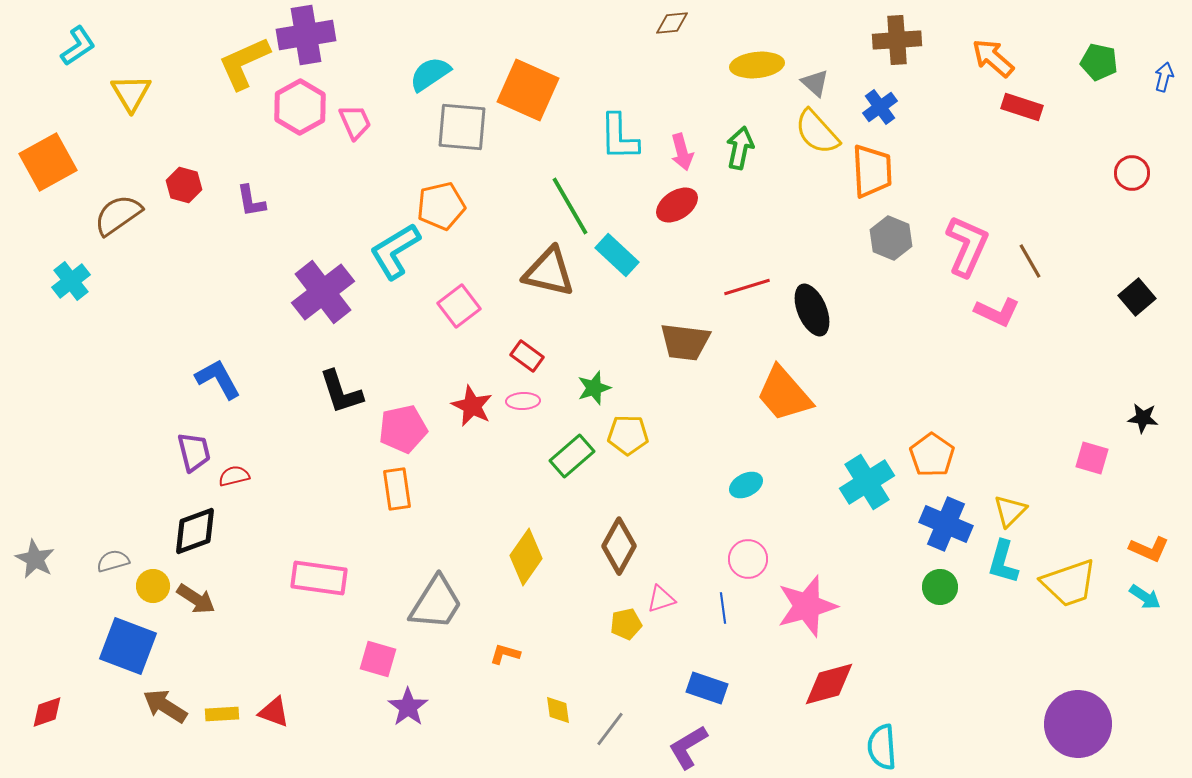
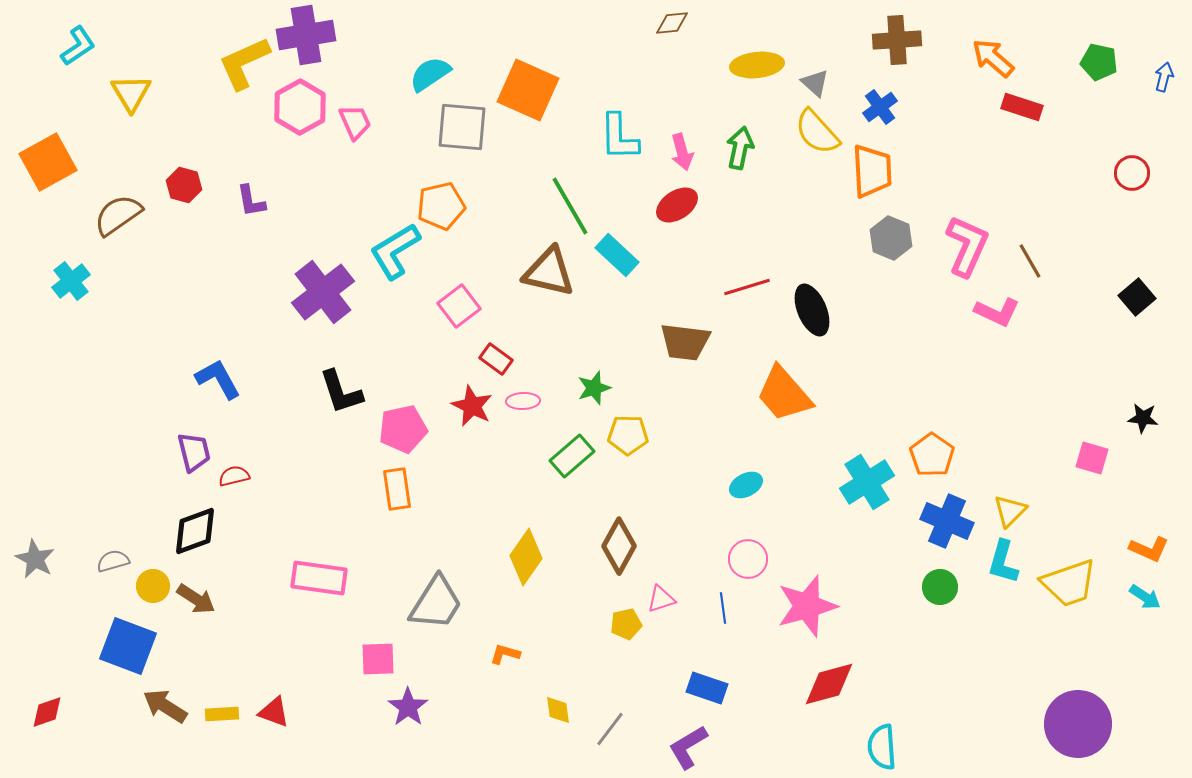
red rectangle at (527, 356): moved 31 px left, 3 px down
blue cross at (946, 524): moved 1 px right, 3 px up
pink square at (378, 659): rotated 18 degrees counterclockwise
